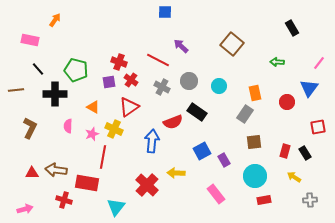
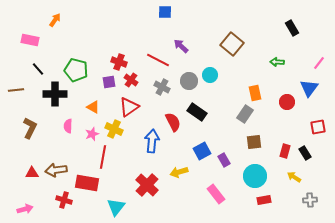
cyan circle at (219, 86): moved 9 px left, 11 px up
red semicircle at (173, 122): rotated 96 degrees counterclockwise
brown arrow at (56, 170): rotated 15 degrees counterclockwise
yellow arrow at (176, 173): moved 3 px right, 1 px up; rotated 18 degrees counterclockwise
